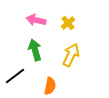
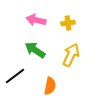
yellow cross: rotated 32 degrees clockwise
green arrow: rotated 40 degrees counterclockwise
